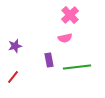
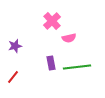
pink cross: moved 18 px left, 6 px down
pink semicircle: moved 4 px right
purple rectangle: moved 2 px right, 3 px down
